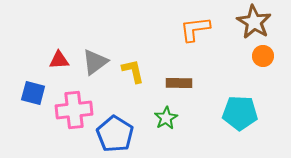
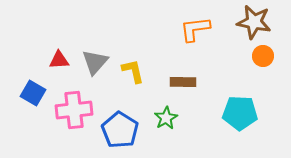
brown star: rotated 20 degrees counterclockwise
gray triangle: rotated 12 degrees counterclockwise
brown rectangle: moved 4 px right, 1 px up
blue square: rotated 15 degrees clockwise
blue pentagon: moved 5 px right, 4 px up
